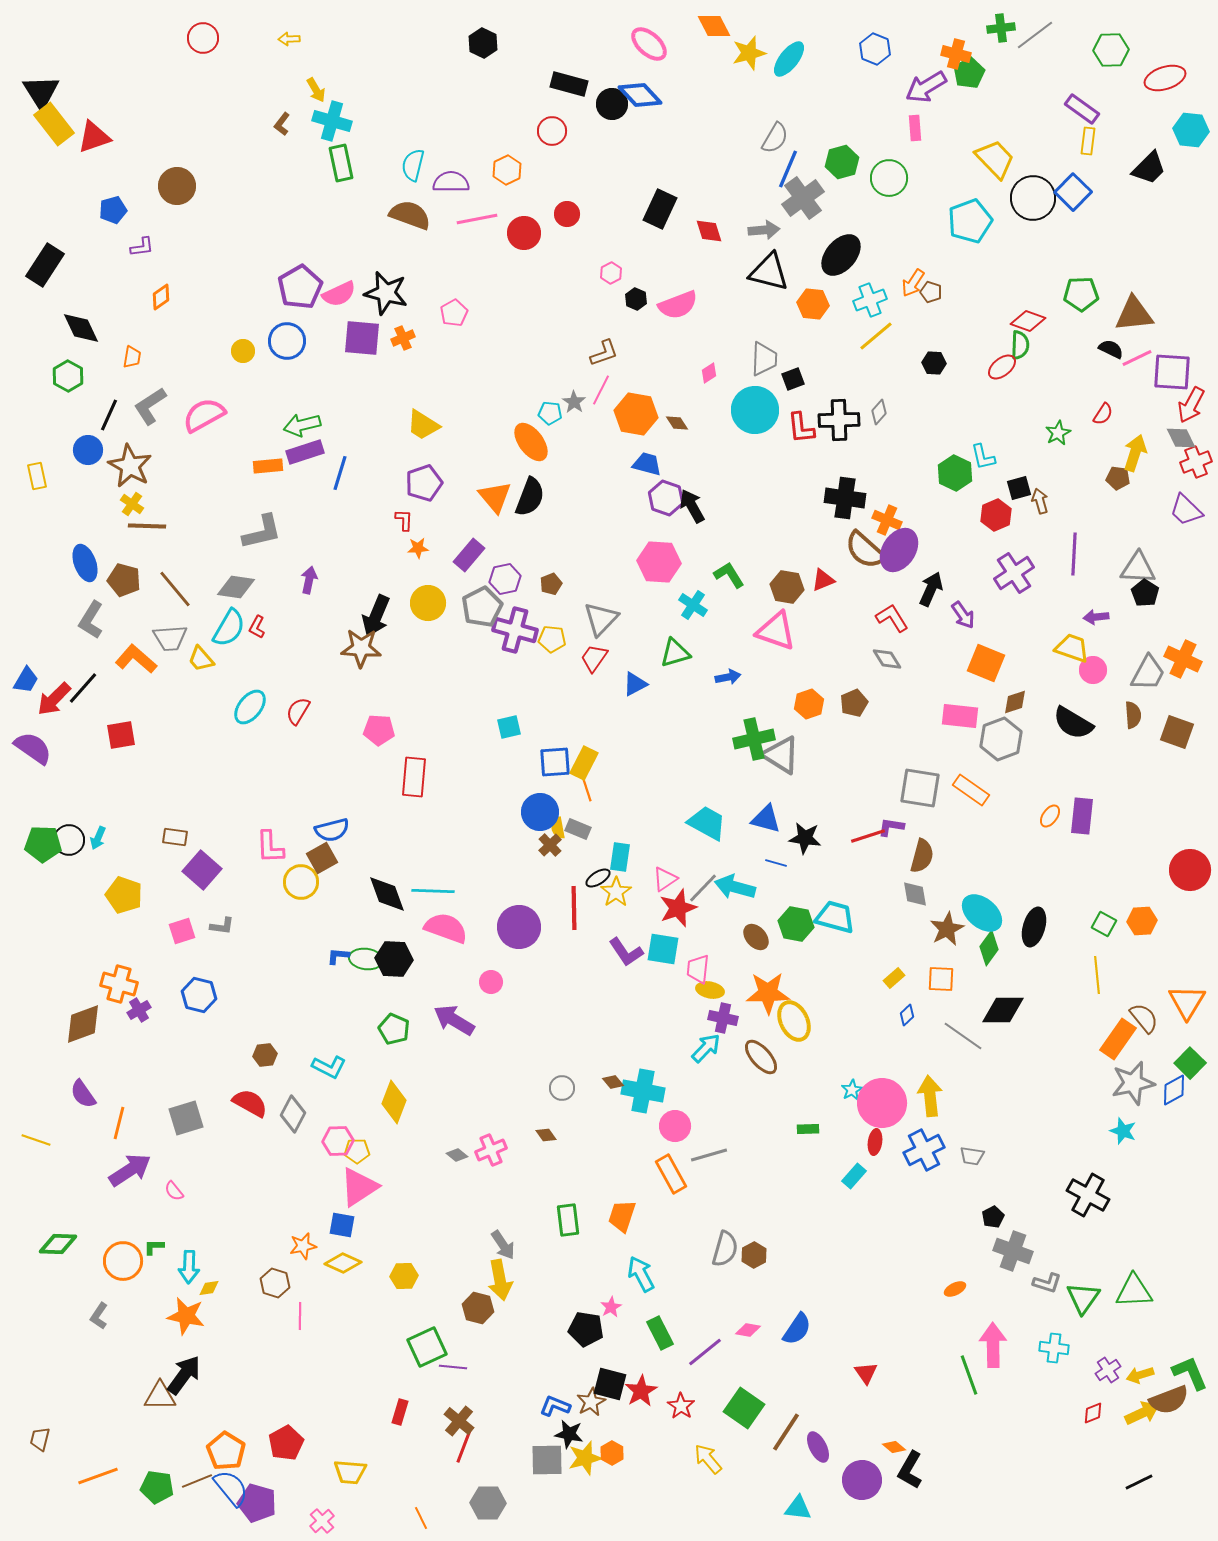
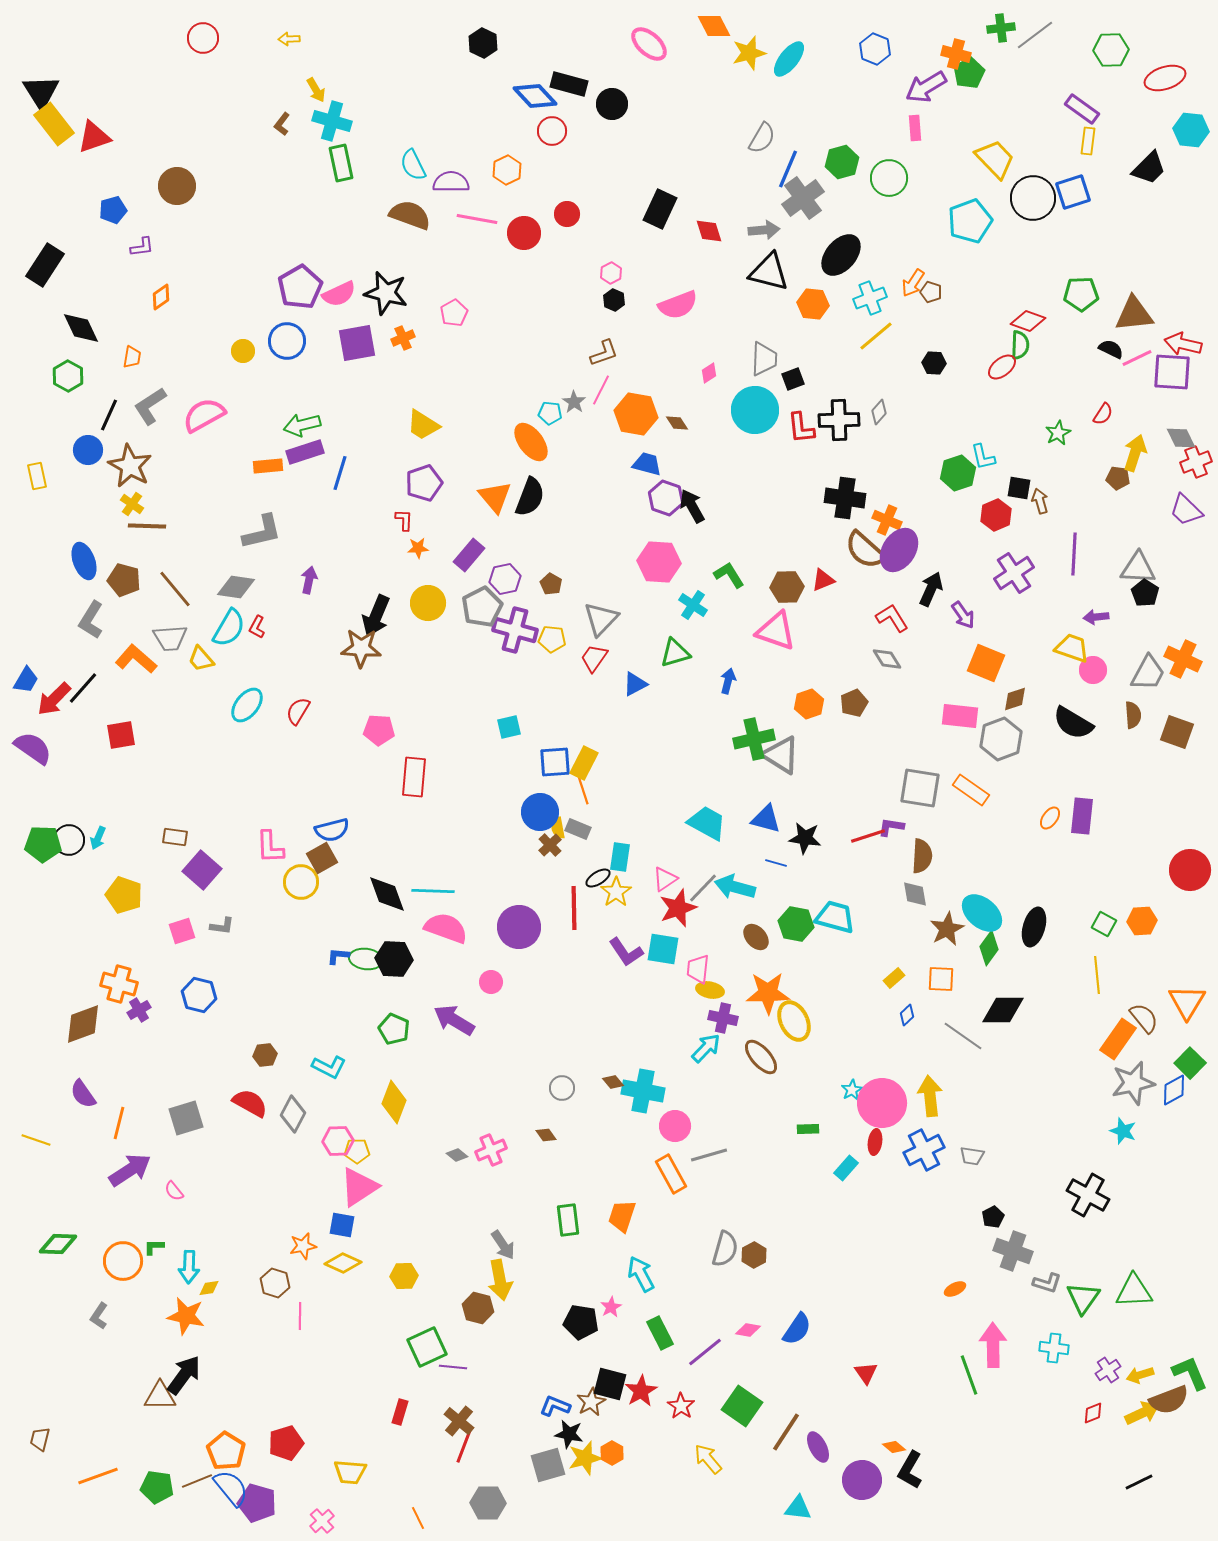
blue diamond at (640, 95): moved 105 px left, 1 px down
gray semicircle at (775, 138): moved 13 px left
cyan semicircle at (413, 165): rotated 40 degrees counterclockwise
blue square at (1073, 192): rotated 27 degrees clockwise
pink line at (477, 219): rotated 21 degrees clockwise
black hexagon at (636, 299): moved 22 px left, 1 px down
cyan cross at (870, 300): moved 2 px up
purple square at (362, 338): moved 5 px left, 5 px down; rotated 15 degrees counterclockwise
red arrow at (1191, 405): moved 8 px left, 61 px up; rotated 75 degrees clockwise
green hexagon at (955, 473): moved 3 px right; rotated 16 degrees clockwise
black square at (1019, 488): rotated 25 degrees clockwise
blue ellipse at (85, 563): moved 1 px left, 2 px up
brown pentagon at (551, 584): rotated 20 degrees counterclockwise
brown hexagon at (787, 587): rotated 12 degrees counterclockwise
blue arrow at (728, 677): moved 4 px down; rotated 65 degrees counterclockwise
brown diamond at (1015, 702): moved 3 px up
cyan ellipse at (250, 707): moved 3 px left, 2 px up
orange line at (586, 787): moved 3 px left, 3 px down
orange ellipse at (1050, 816): moved 2 px down
brown semicircle at (922, 856): rotated 12 degrees counterclockwise
cyan rectangle at (854, 1176): moved 8 px left, 8 px up
black pentagon at (586, 1329): moved 5 px left, 7 px up
green square at (744, 1408): moved 2 px left, 2 px up
red pentagon at (286, 1443): rotated 12 degrees clockwise
gray square at (547, 1460): moved 1 px right, 5 px down; rotated 15 degrees counterclockwise
orange line at (421, 1518): moved 3 px left
